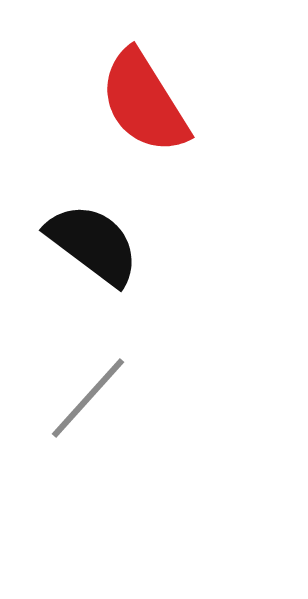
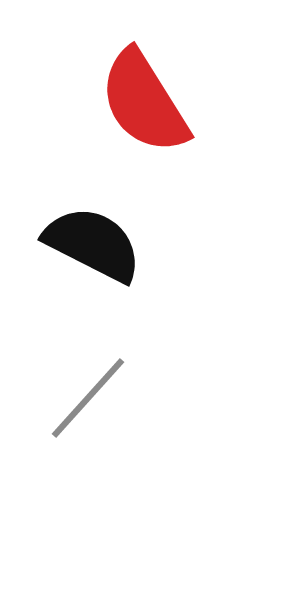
black semicircle: rotated 10 degrees counterclockwise
